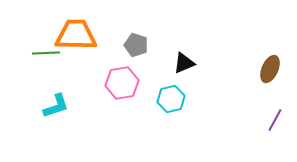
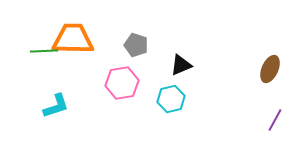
orange trapezoid: moved 3 px left, 4 px down
green line: moved 2 px left, 2 px up
black triangle: moved 3 px left, 2 px down
